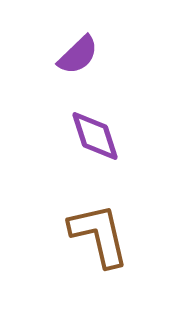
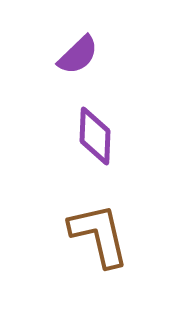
purple diamond: rotated 20 degrees clockwise
